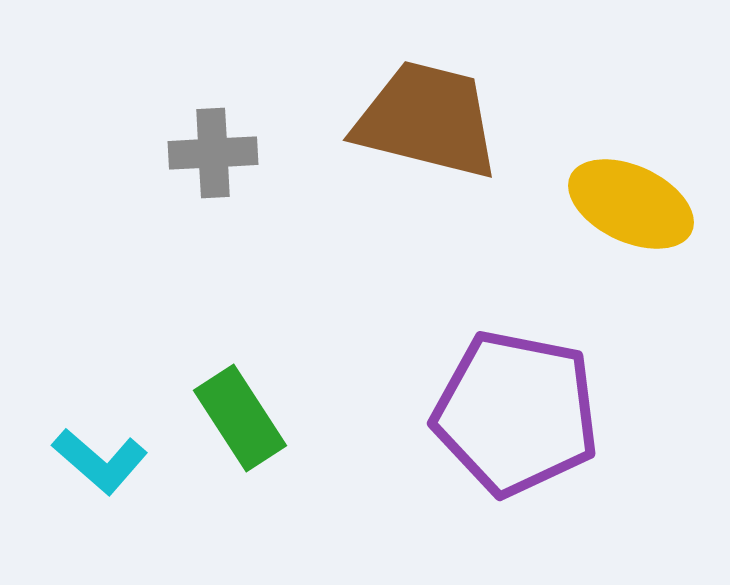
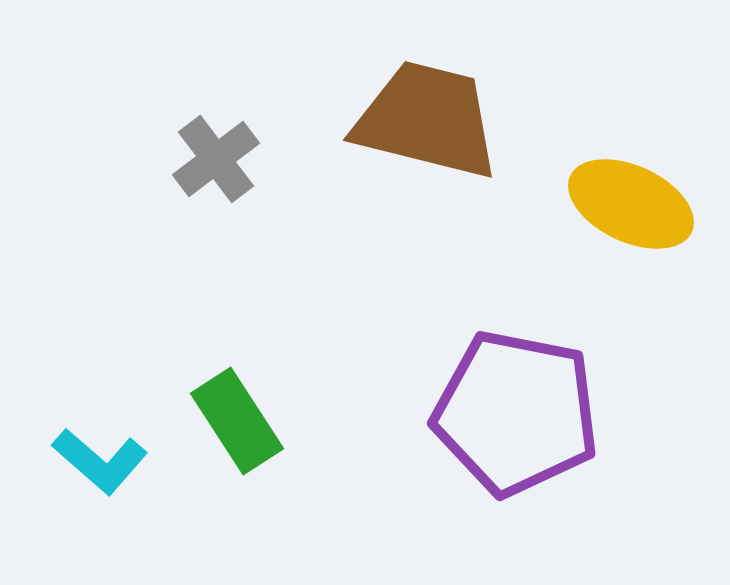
gray cross: moved 3 px right, 6 px down; rotated 34 degrees counterclockwise
green rectangle: moved 3 px left, 3 px down
